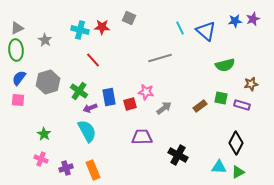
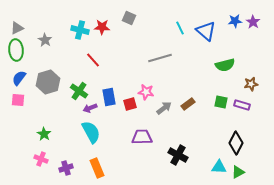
purple star: moved 3 px down; rotated 16 degrees counterclockwise
green square: moved 4 px down
brown rectangle: moved 12 px left, 2 px up
cyan semicircle: moved 4 px right, 1 px down
orange rectangle: moved 4 px right, 2 px up
